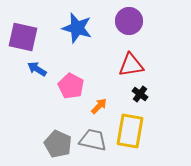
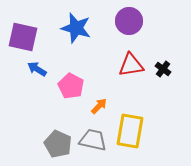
blue star: moved 1 px left
black cross: moved 23 px right, 25 px up
